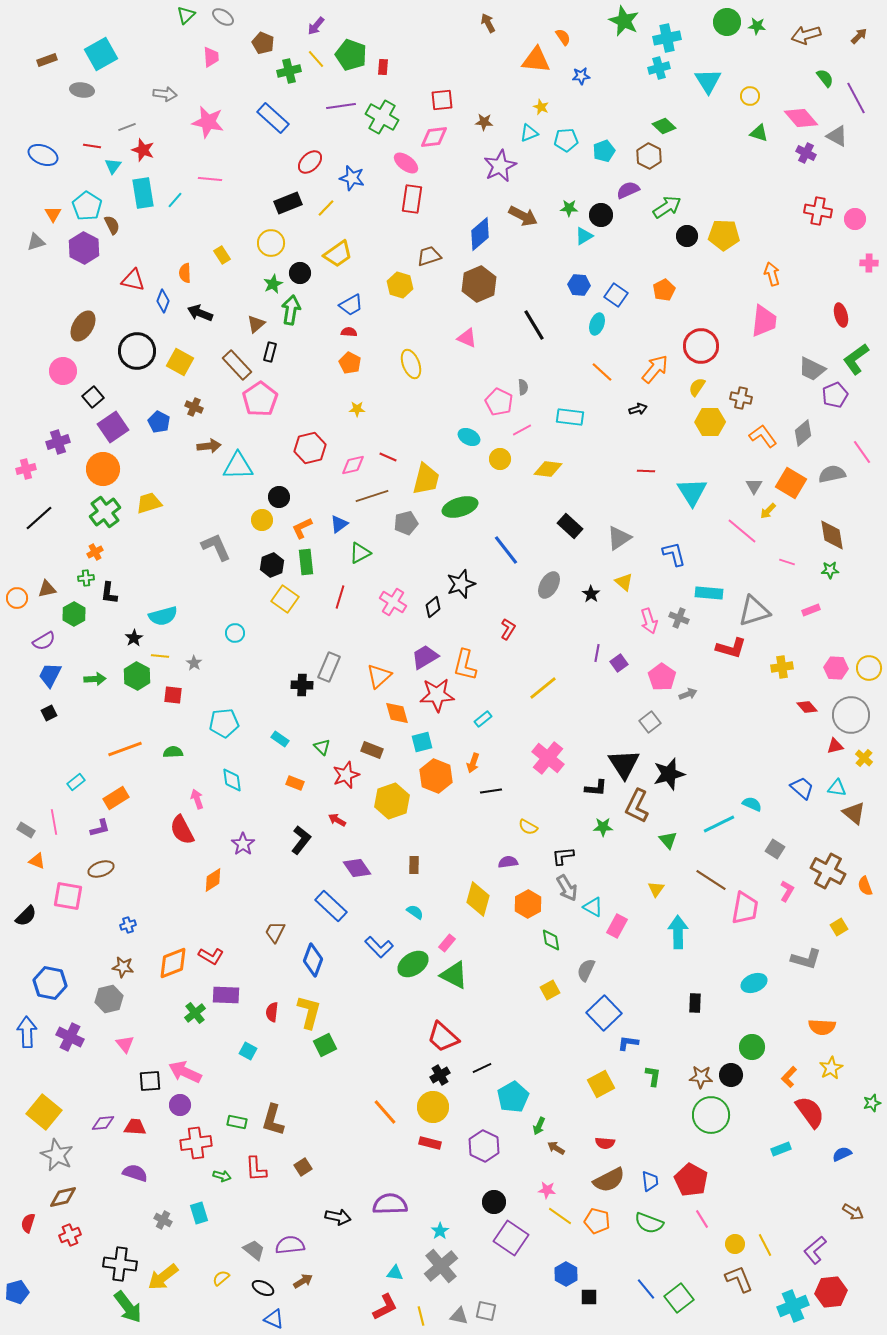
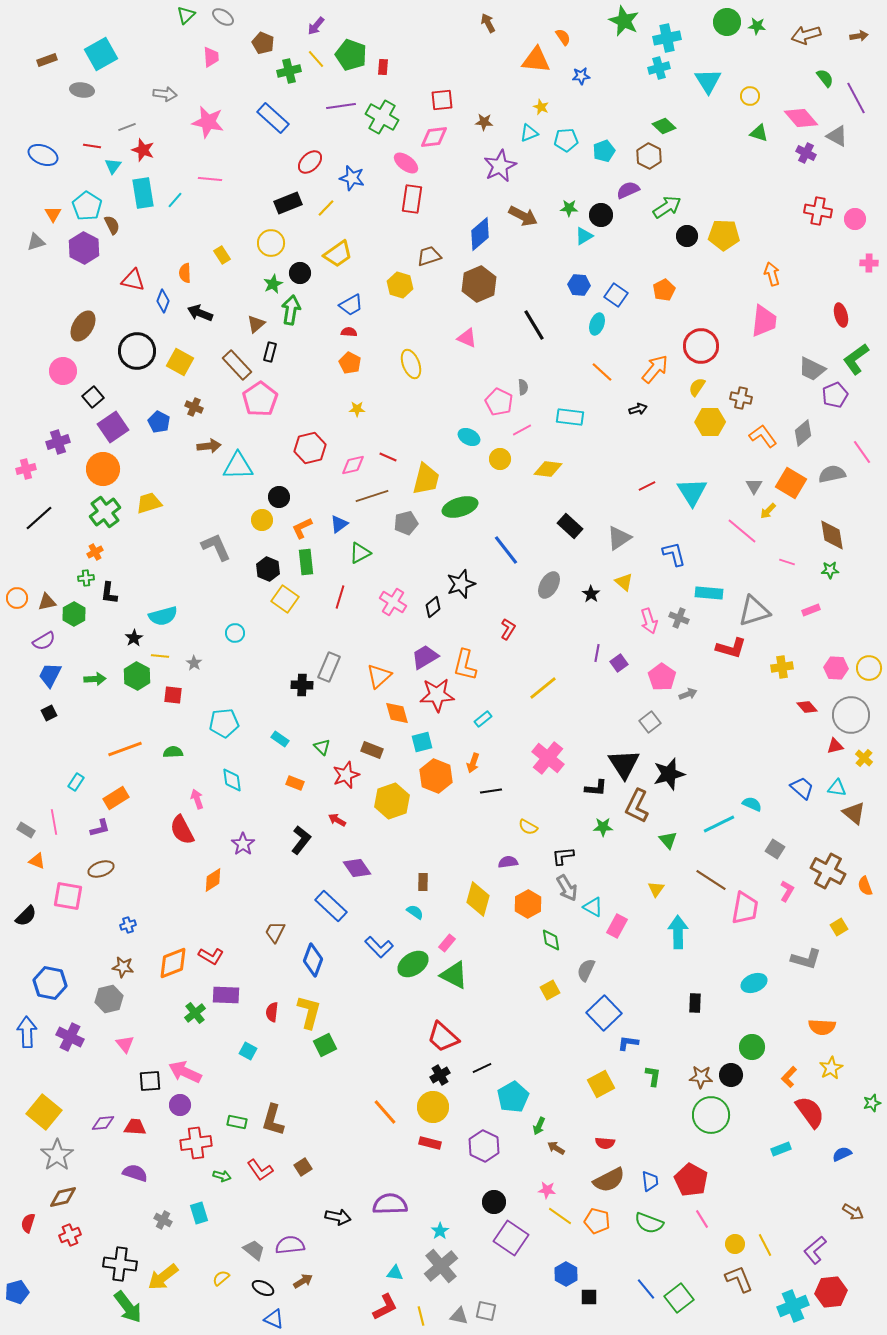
brown arrow at (859, 36): rotated 36 degrees clockwise
red line at (646, 471): moved 1 px right, 15 px down; rotated 30 degrees counterclockwise
black hexagon at (272, 565): moved 4 px left, 4 px down; rotated 15 degrees counterclockwise
brown triangle at (47, 589): moved 13 px down
cyan rectangle at (76, 782): rotated 18 degrees counterclockwise
brown rectangle at (414, 865): moved 9 px right, 17 px down
gray star at (57, 1155): rotated 12 degrees clockwise
red L-shape at (256, 1169): moved 4 px right, 1 px down; rotated 32 degrees counterclockwise
